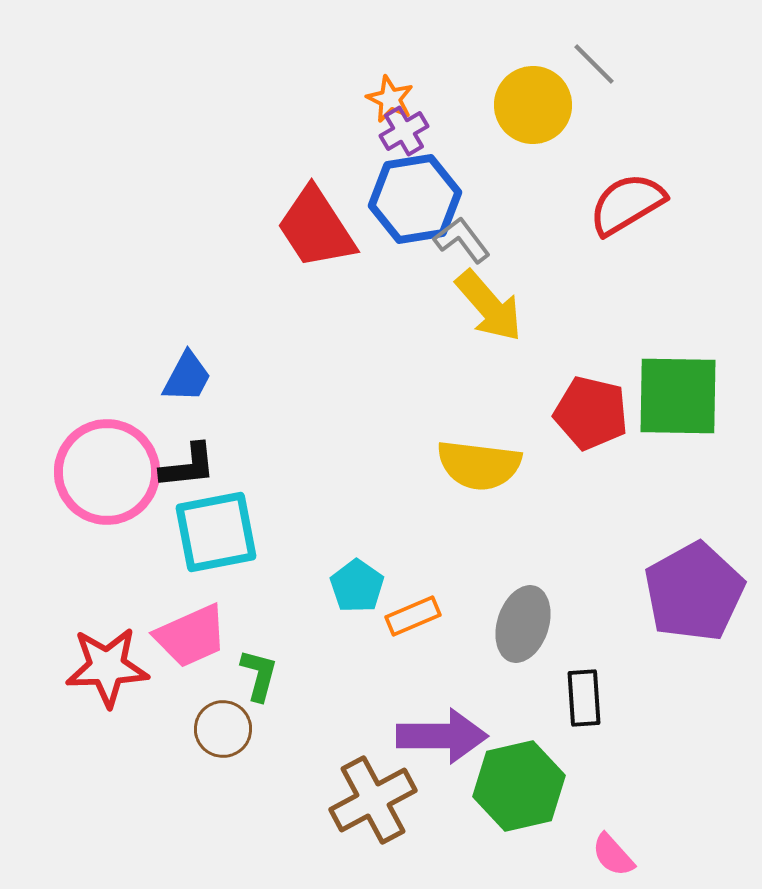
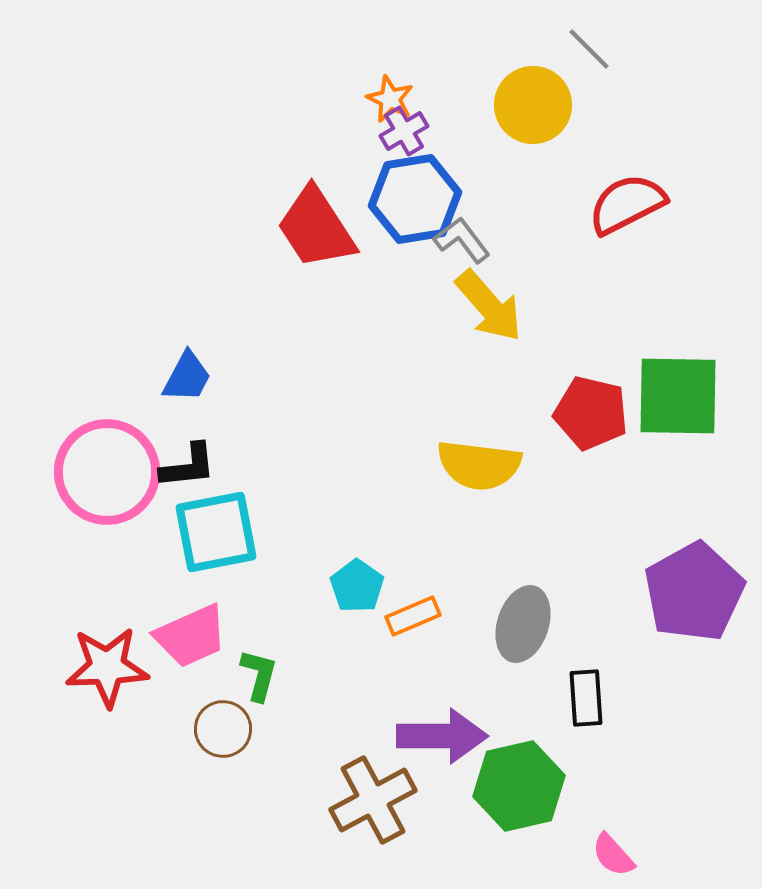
gray line: moved 5 px left, 15 px up
red semicircle: rotated 4 degrees clockwise
black rectangle: moved 2 px right
